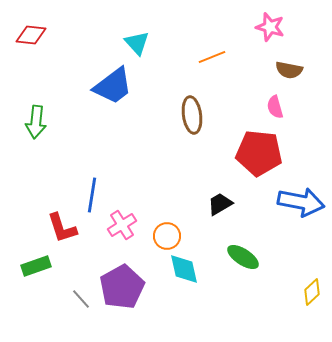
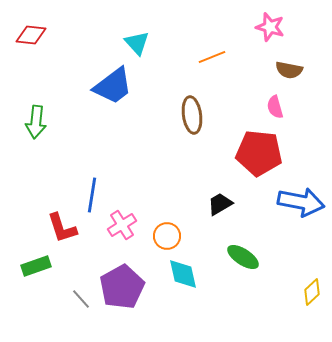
cyan diamond: moved 1 px left, 5 px down
